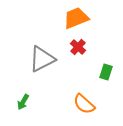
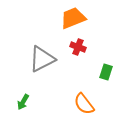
orange trapezoid: moved 3 px left
red cross: rotated 21 degrees counterclockwise
orange semicircle: rotated 10 degrees clockwise
